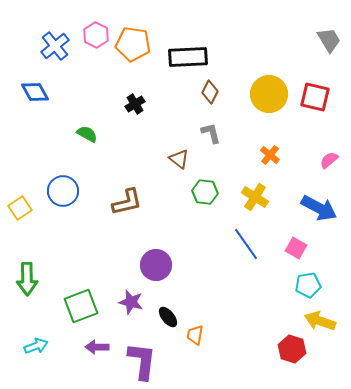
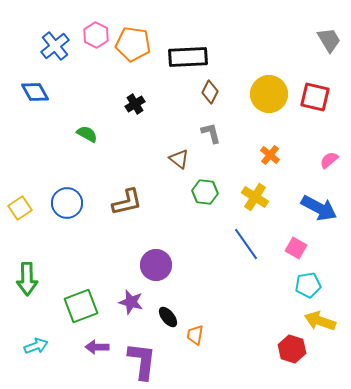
blue circle: moved 4 px right, 12 px down
